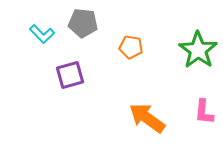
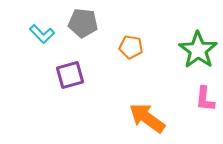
pink L-shape: moved 1 px right, 13 px up
